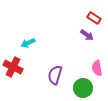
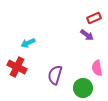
red rectangle: rotated 56 degrees counterclockwise
red cross: moved 4 px right
